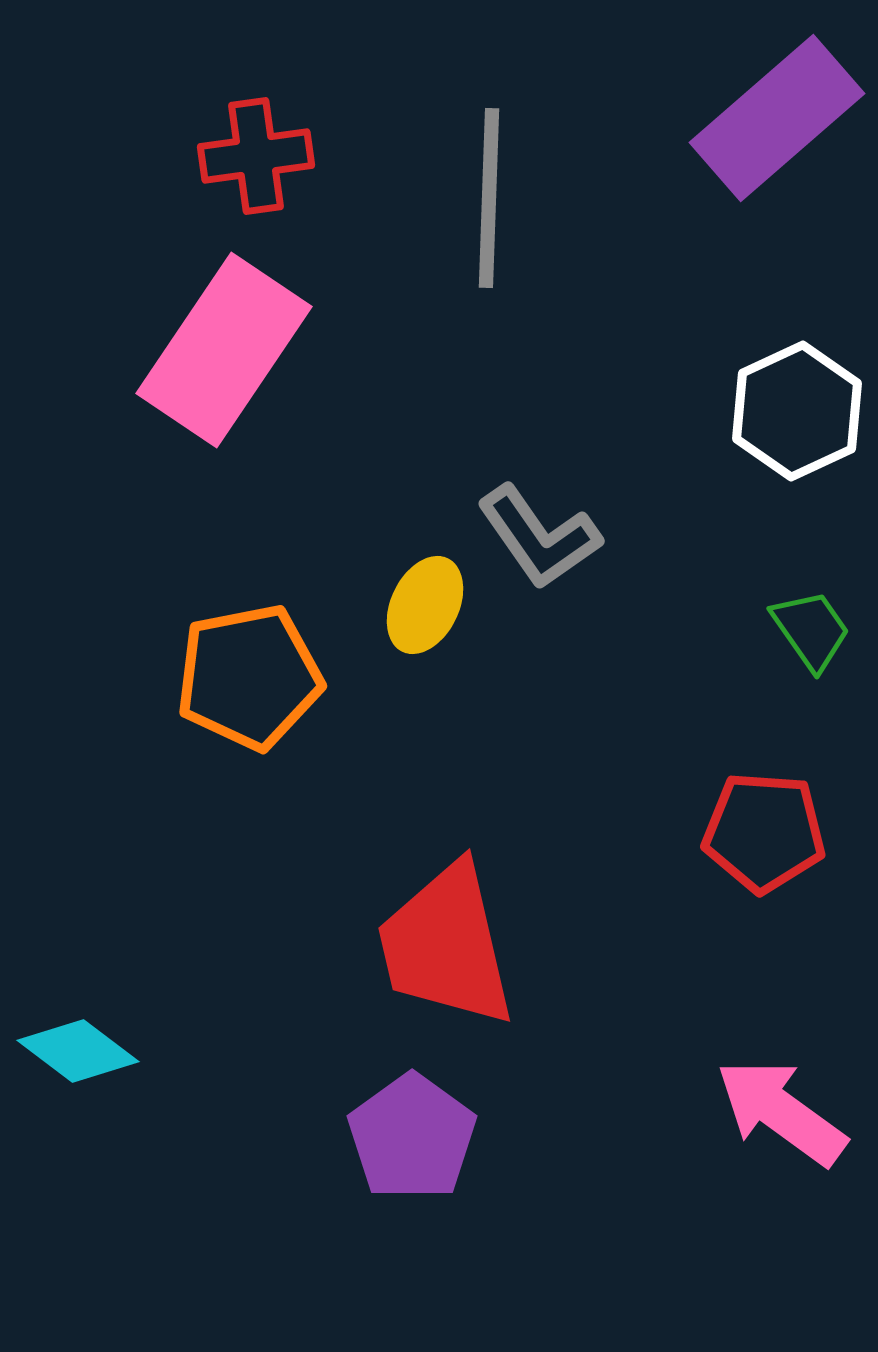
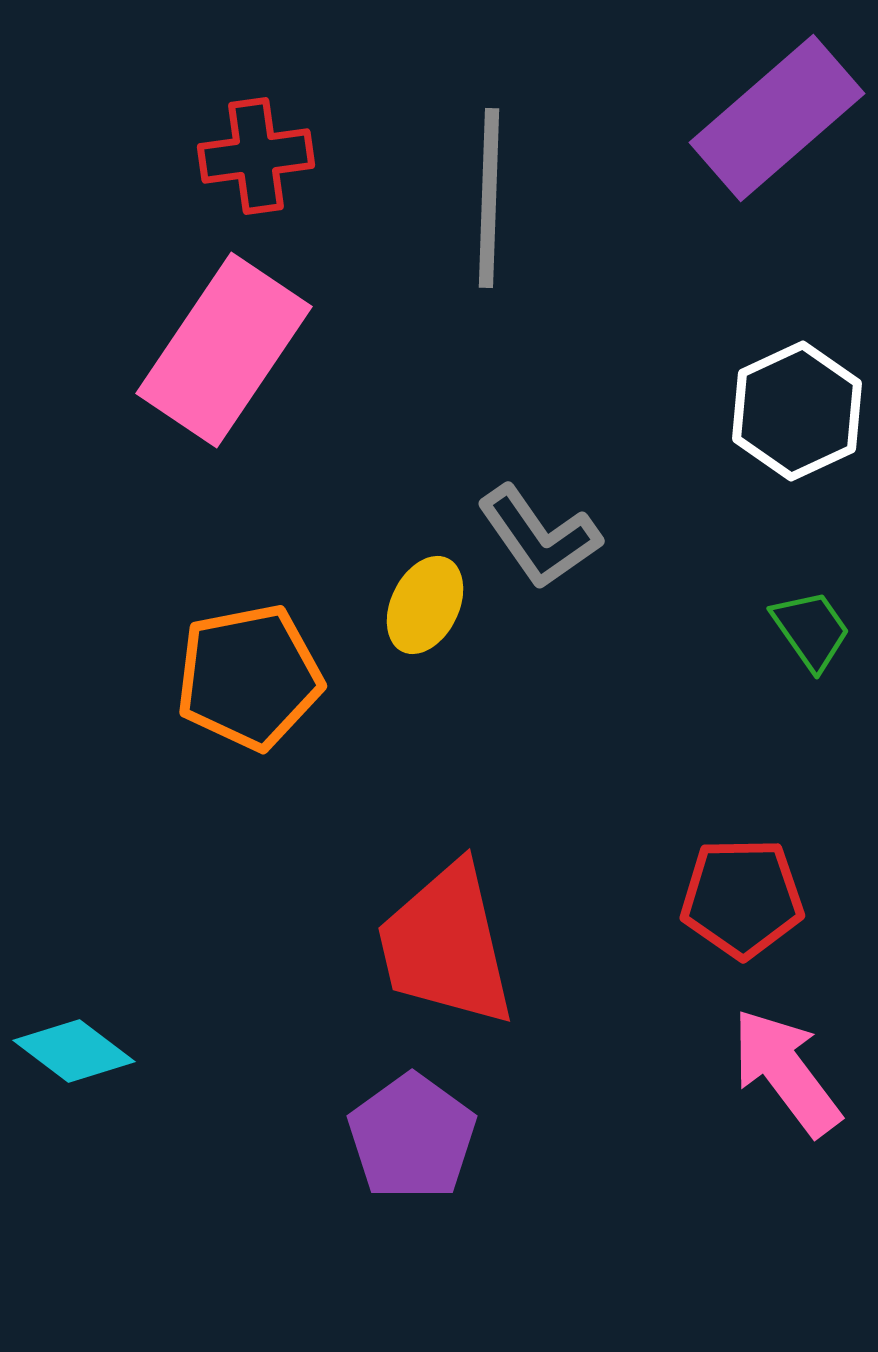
red pentagon: moved 22 px left, 66 px down; rotated 5 degrees counterclockwise
cyan diamond: moved 4 px left
pink arrow: moved 5 px right, 40 px up; rotated 17 degrees clockwise
